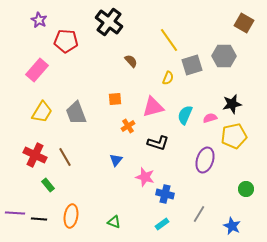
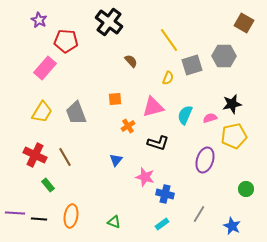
pink rectangle: moved 8 px right, 2 px up
